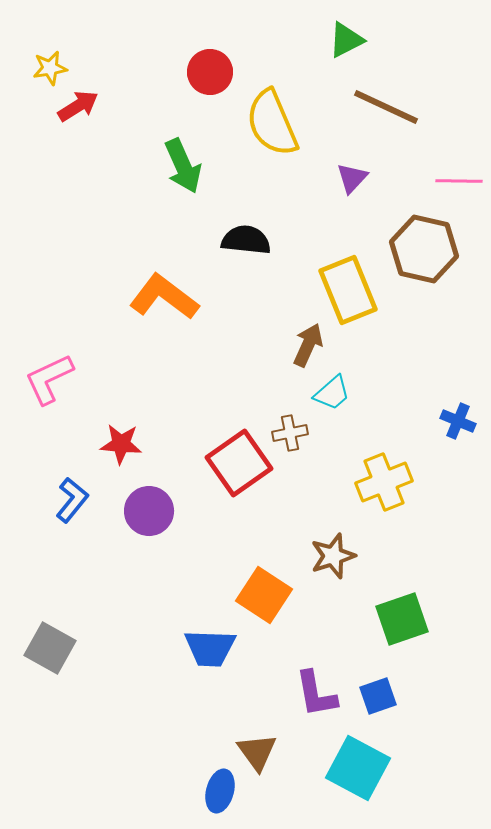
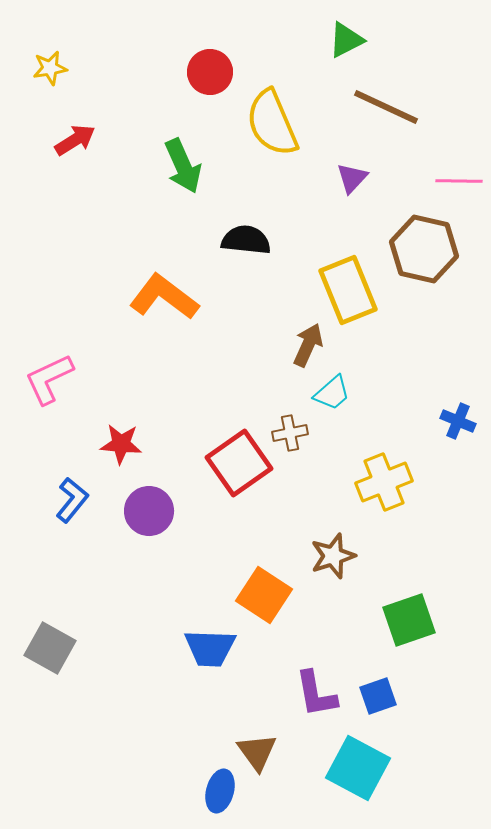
red arrow: moved 3 px left, 34 px down
green square: moved 7 px right, 1 px down
